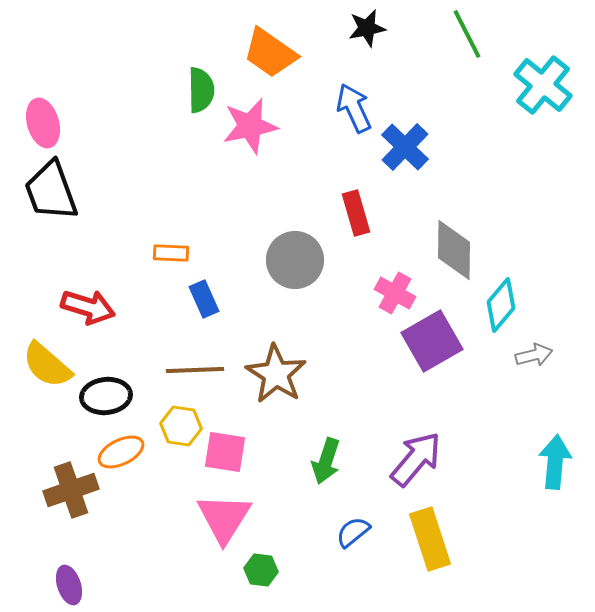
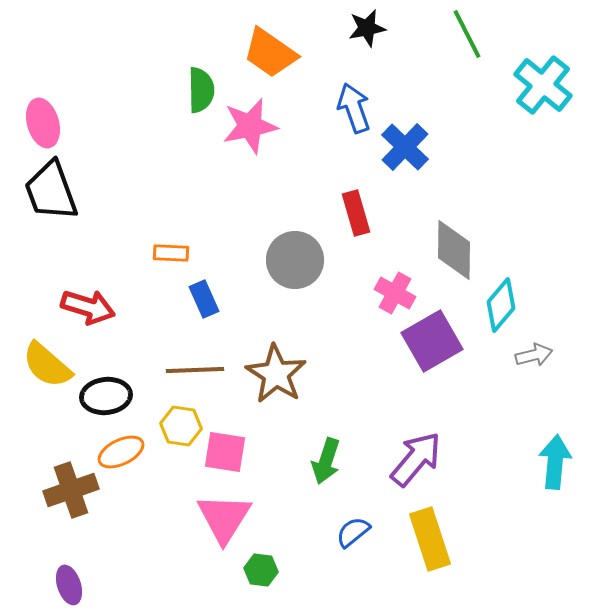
blue arrow: rotated 6 degrees clockwise
